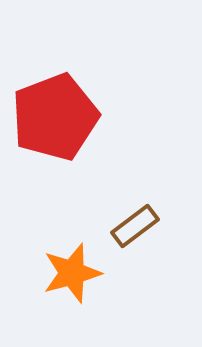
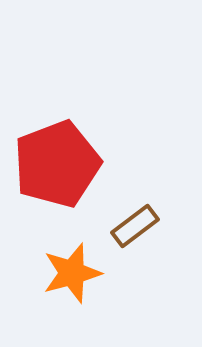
red pentagon: moved 2 px right, 47 px down
